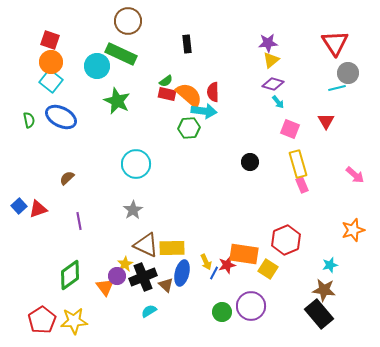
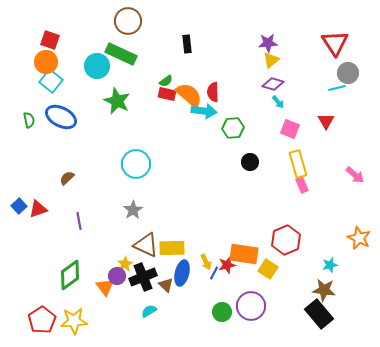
orange circle at (51, 62): moved 5 px left
green hexagon at (189, 128): moved 44 px right
orange star at (353, 230): moved 6 px right, 8 px down; rotated 30 degrees counterclockwise
